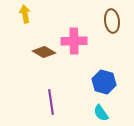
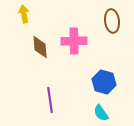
yellow arrow: moved 1 px left
brown diamond: moved 4 px left, 5 px up; rotated 55 degrees clockwise
purple line: moved 1 px left, 2 px up
